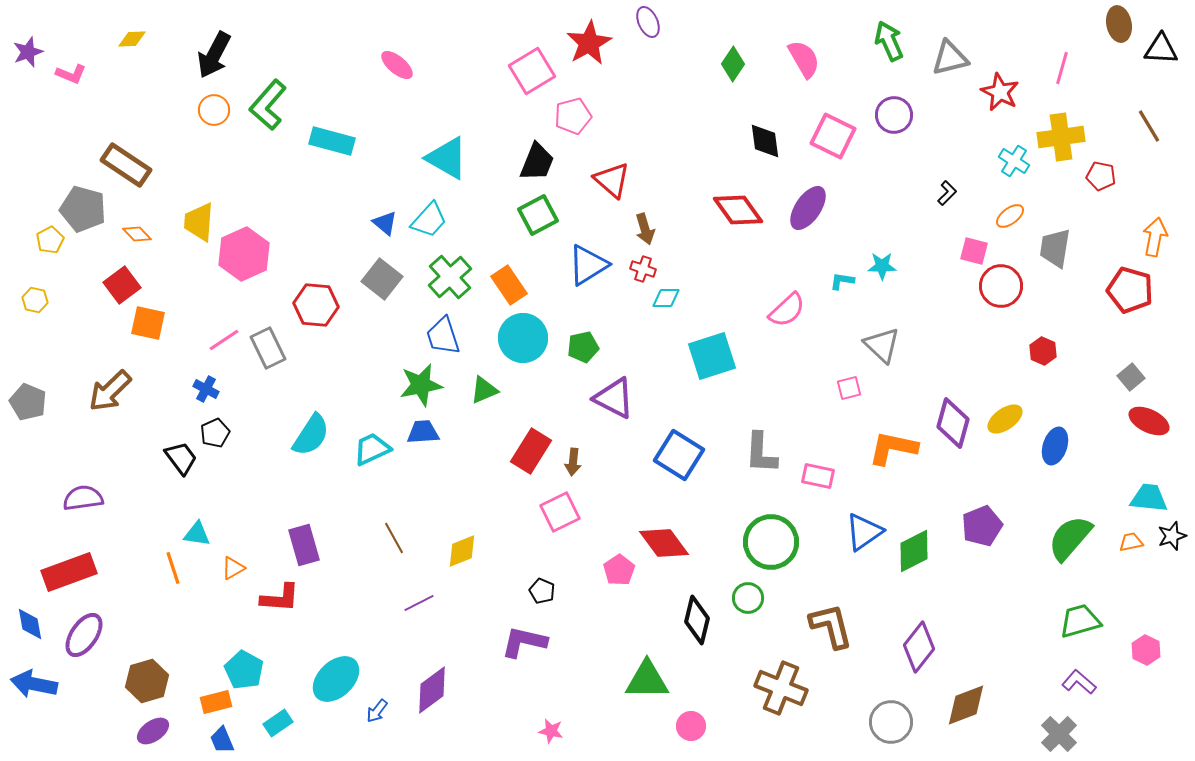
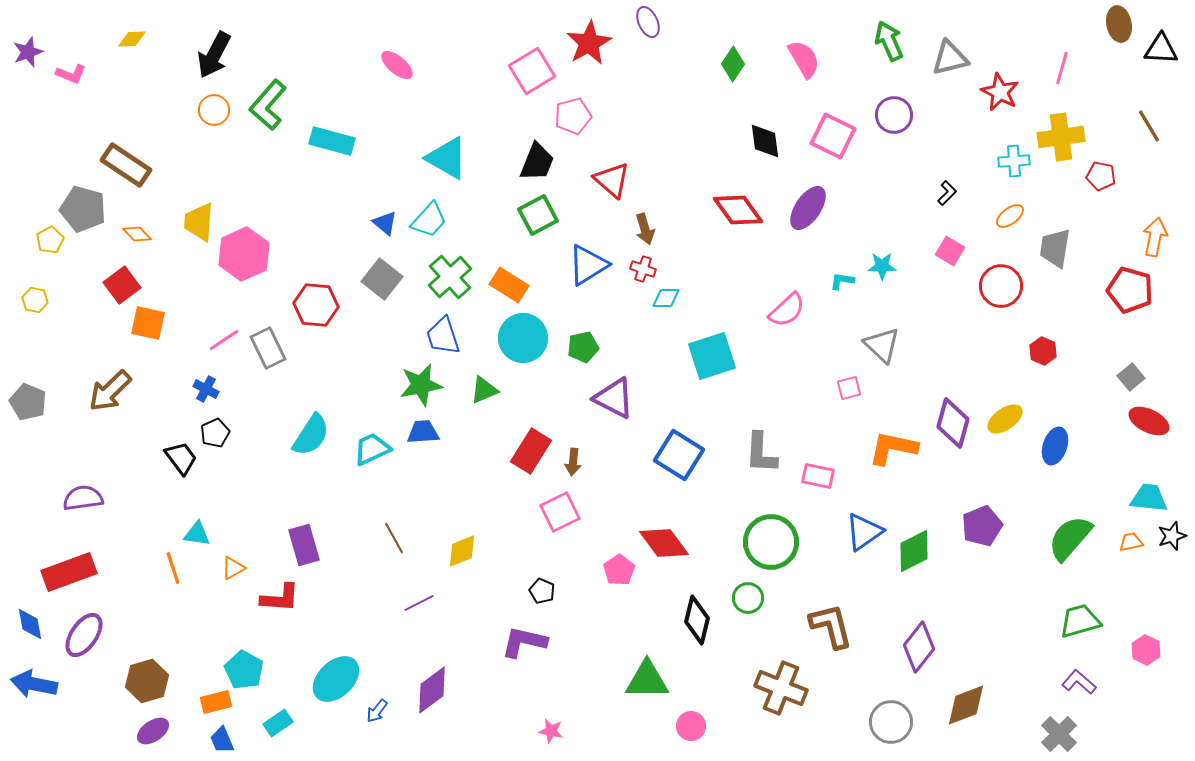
cyan cross at (1014, 161): rotated 36 degrees counterclockwise
pink square at (974, 251): moved 24 px left; rotated 16 degrees clockwise
orange rectangle at (509, 285): rotated 24 degrees counterclockwise
